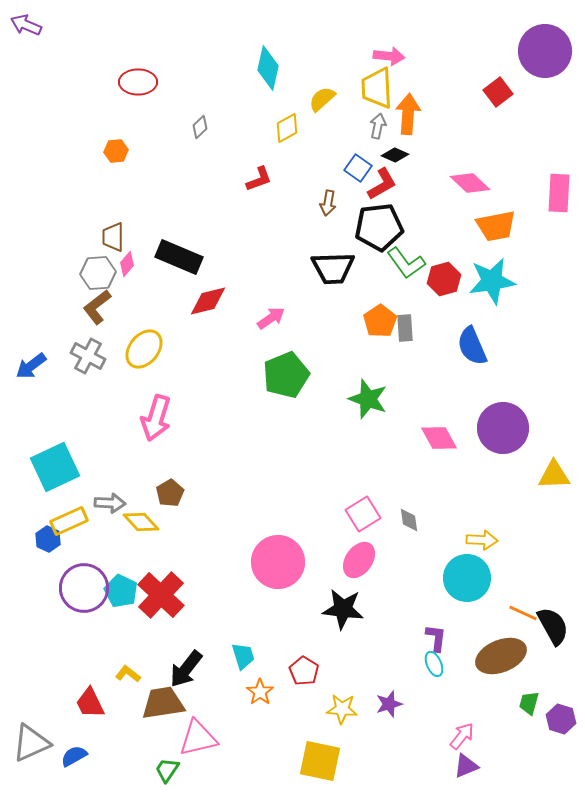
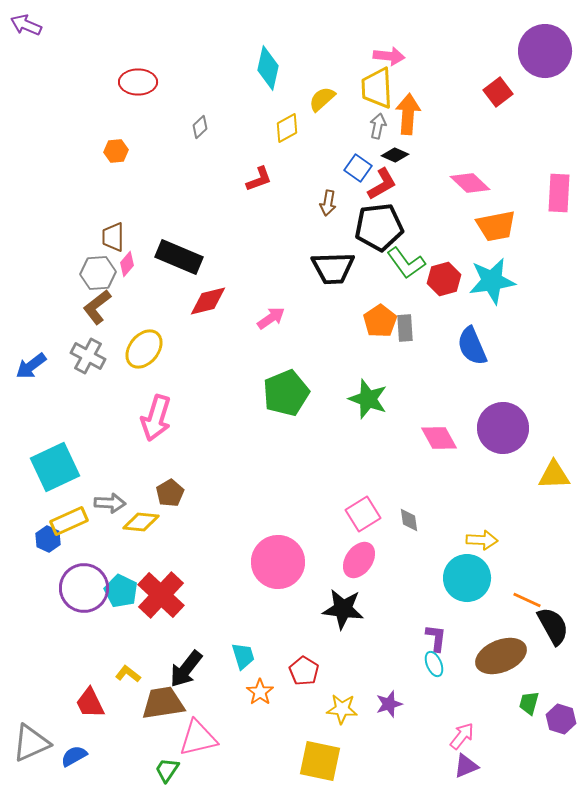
green pentagon at (286, 375): moved 18 px down
yellow diamond at (141, 522): rotated 42 degrees counterclockwise
orange line at (523, 613): moved 4 px right, 13 px up
